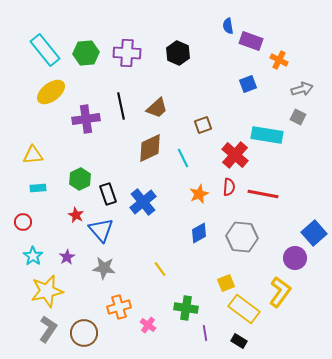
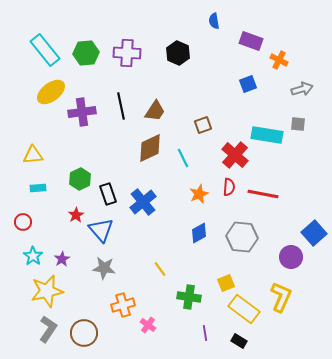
blue semicircle at (228, 26): moved 14 px left, 5 px up
brown trapezoid at (157, 108): moved 2 px left, 3 px down; rotated 15 degrees counterclockwise
gray square at (298, 117): moved 7 px down; rotated 21 degrees counterclockwise
purple cross at (86, 119): moved 4 px left, 7 px up
red star at (76, 215): rotated 14 degrees clockwise
purple star at (67, 257): moved 5 px left, 2 px down
purple circle at (295, 258): moved 4 px left, 1 px up
yellow L-shape at (280, 292): moved 1 px right, 5 px down; rotated 12 degrees counterclockwise
orange cross at (119, 307): moved 4 px right, 2 px up
green cross at (186, 308): moved 3 px right, 11 px up
